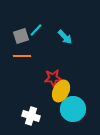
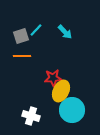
cyan arrow: moved 5 px up
cyan circle: moved 1 px left, 1 px down
